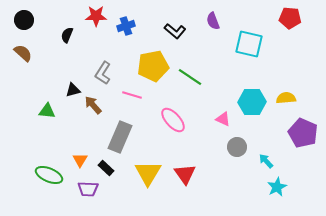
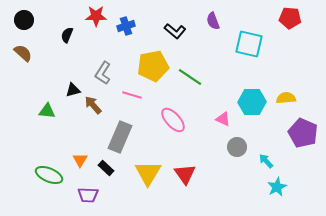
purple trapezoid: moved 6 px down
